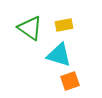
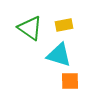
orange square: rotated 18 degrees clockwise
